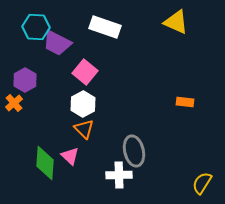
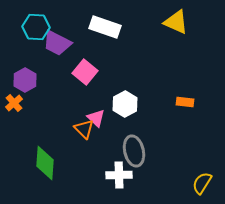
white hexagon: moved 42 px right
pink triangle: moved 26 px right, 38 px up
